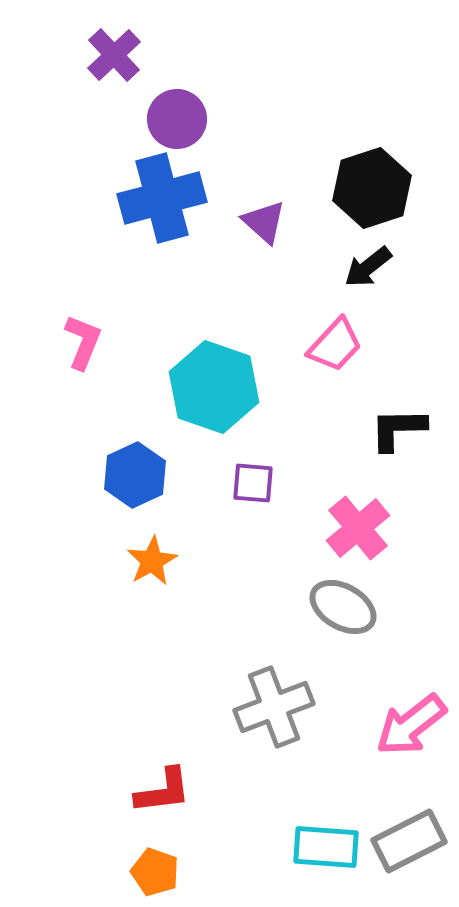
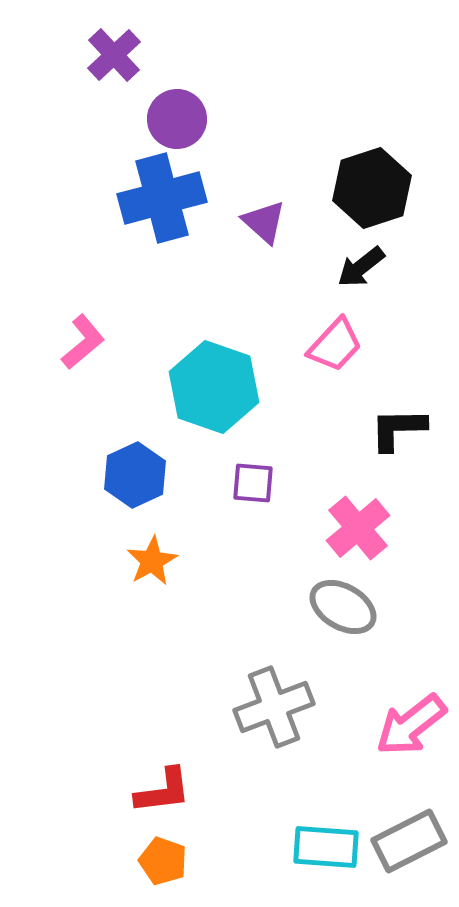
black arrow: moved 7 px left
pink L-shape: rotated 28 degrees clockwise
orange pentagon: moved 8 px right, 11 px up
